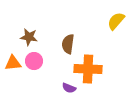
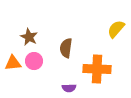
yellow semicircle: moved 8 px down
brown star: rotated 18 degrees clockwise
brown semicircle: moved 2 px left, 4 px down
orange cross: moved 9 px right
purple semicircle: rotated 24 degrees counterclockwise
